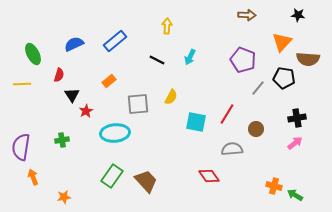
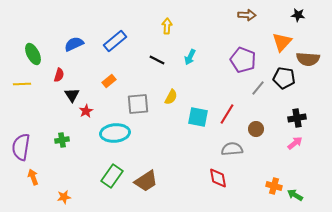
cyan square: moved 2 px right, 5 px up
red diamond: moved 9 px right, 2 px down; rotated 25 degrees clockwise
brown trapezoid: rotated 100 degrees clockwise
